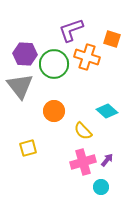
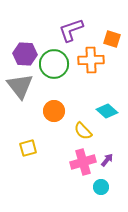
orange cross: moved 4 px right, 3 px down; rotated 20 degrees counterclockwise
